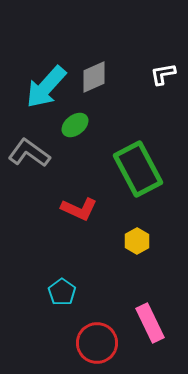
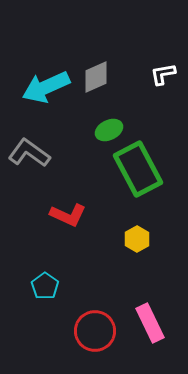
gray diamond: moved 2 px right
cyan arrow: rotated 24 degrees clockwise
green ellipse: moved 34 px right, 5 px down; rotated 12 degrees clockwise
red L-shape: moved 11 px left, 6 px down
yellow hexagon: moved 2 px up
cyan pentagon: moved 17 px left, 6 px up
red circle: moved 2 px left, 12 px up
